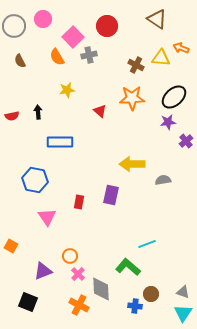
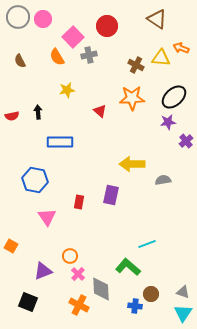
gray circle: moved 4 px right, 9 px up
